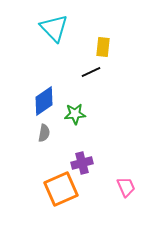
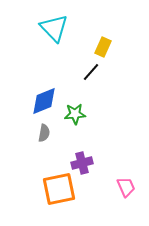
yellow rectangle: rotated 18 degrees clockwise
black line: rotated 24 degrees counterclockwise
blue diamond: rotated 12 degrees clockwise
orange square: moved 2 px left; rotated 12 degrees clockwise
